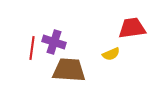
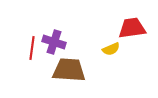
yellow semicircle: moved 5 px up
